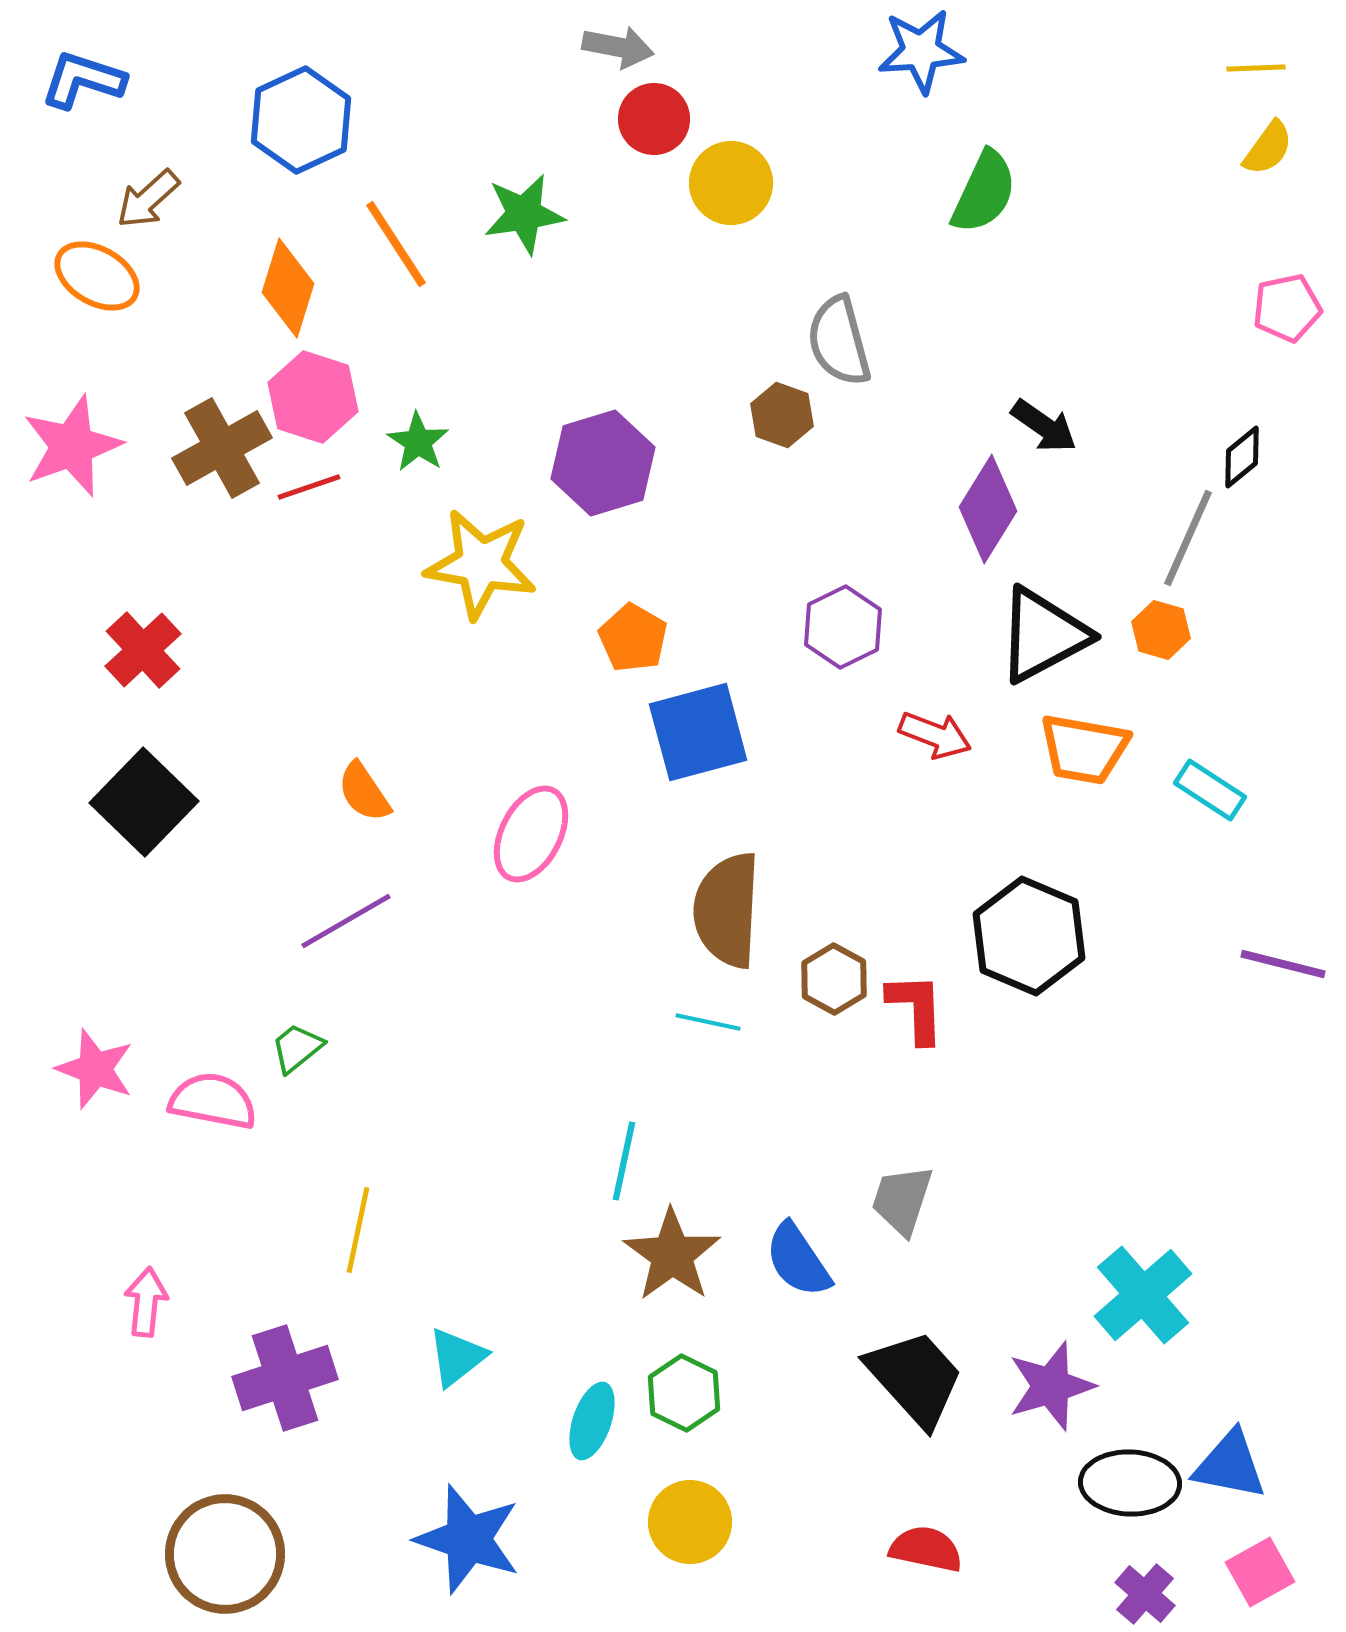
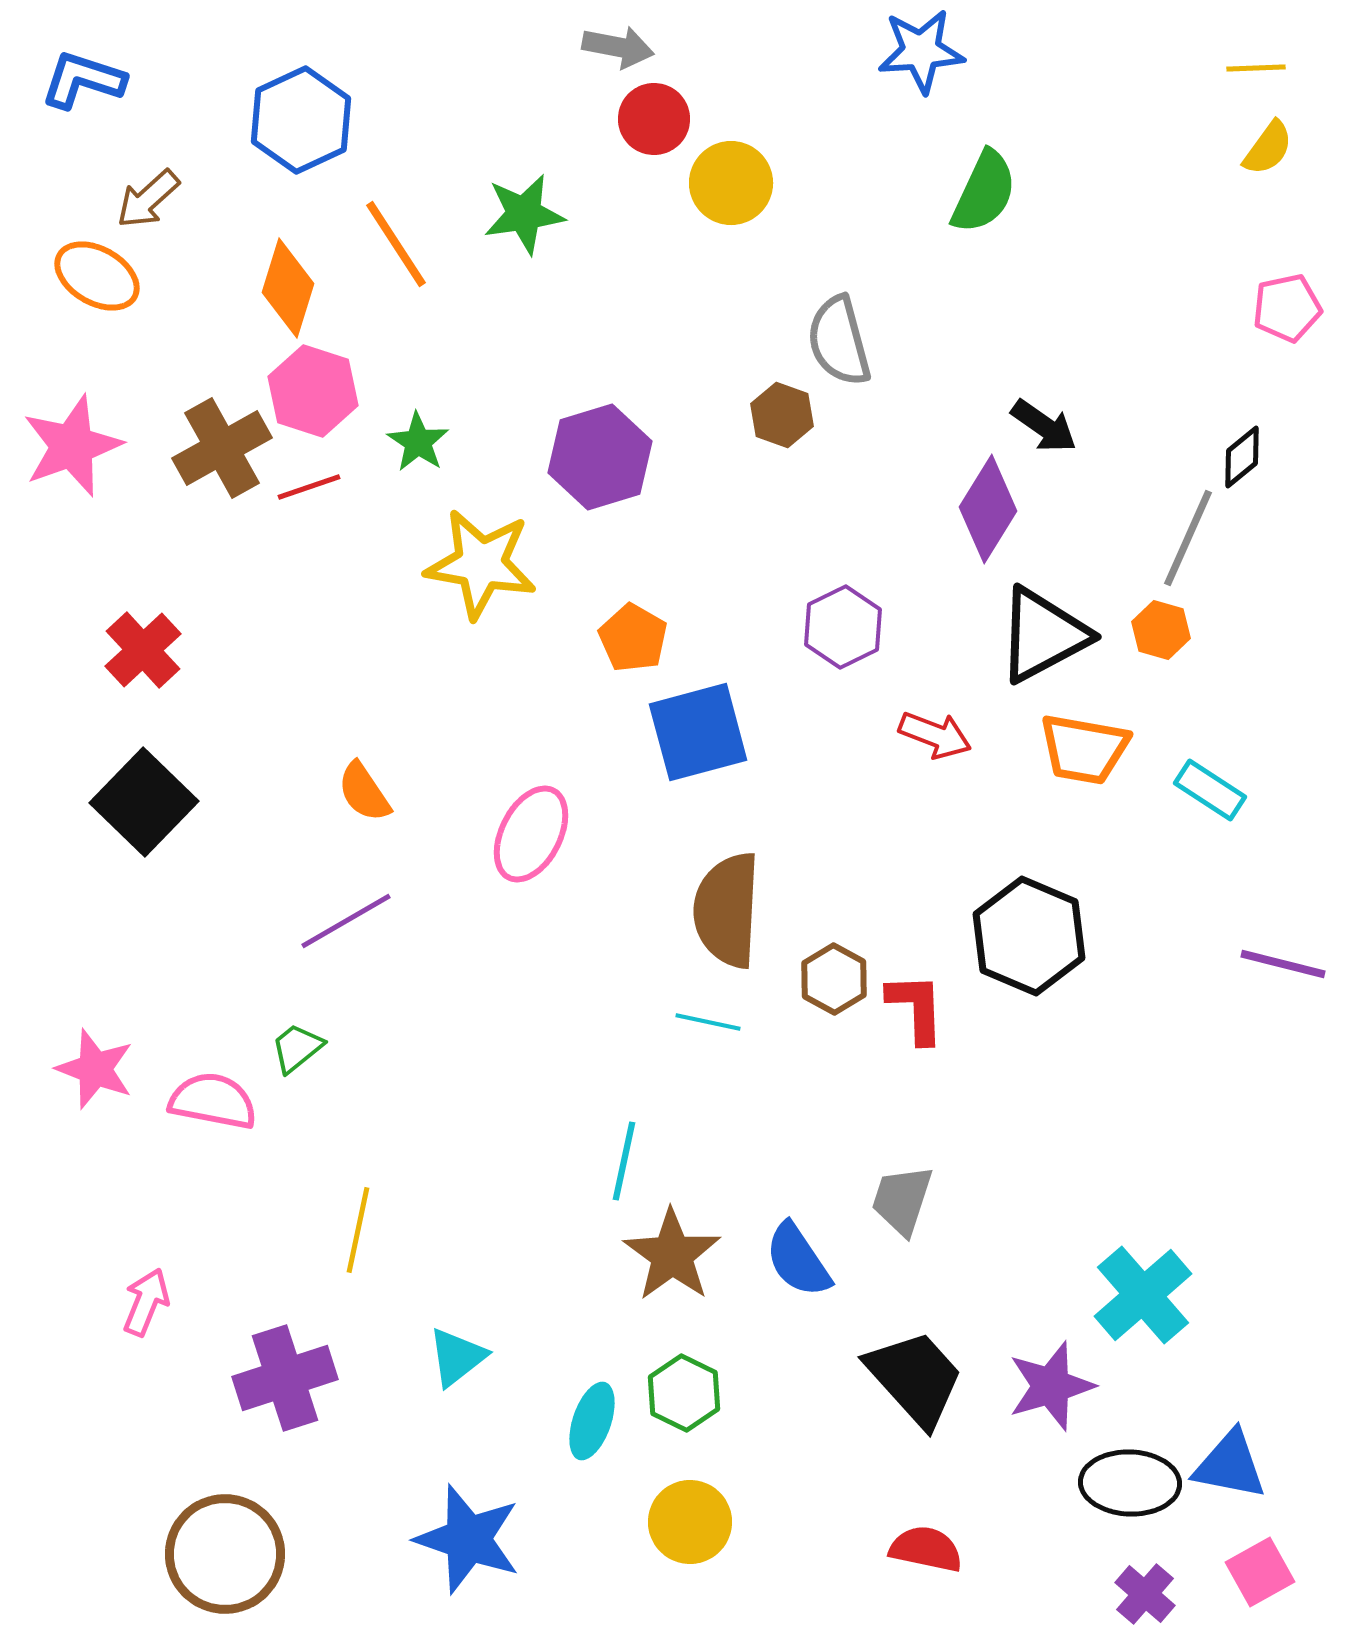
pink hexagon at (313, 397): moved 6 px up
purple hexagon at (603, 463): moved 3 px left, 6 px up
pink arrow at (146, 1302): rotated 16 degrees clockwise
